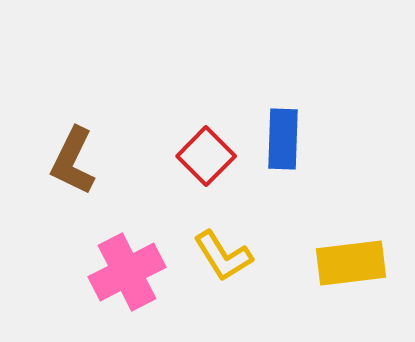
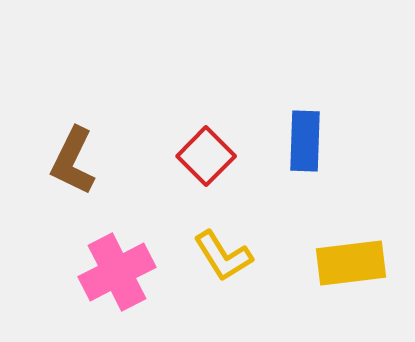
blue rectangle: moved 22 px right, 2 px down
pink cross: moved 10 px left
